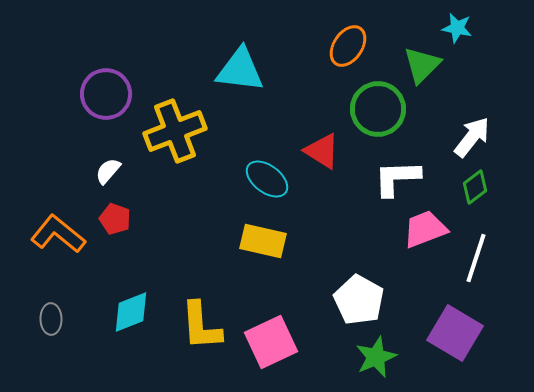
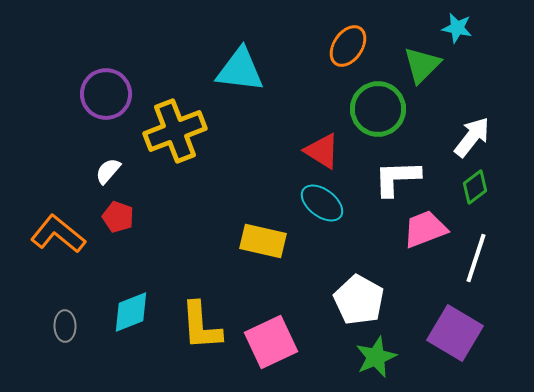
cyan ellipse: moved 55 px right, 24 px down
red pentagon: moved 3 px right, 2 px up
gray ellipse: moved 14 px right, 7 px down
